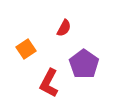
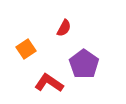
red L-shape: rotated 96 degrees clockwise
